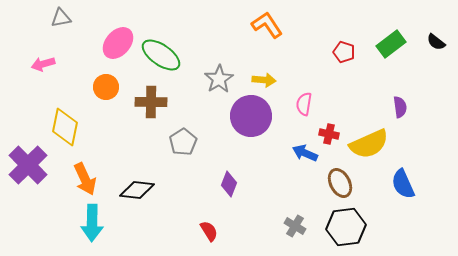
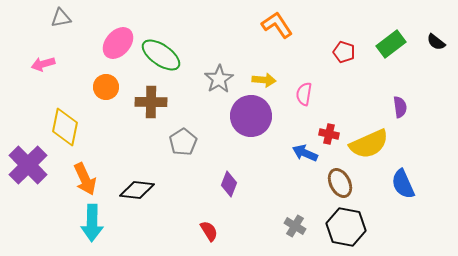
orange L-shape: moved 10 px right
pink semicircle: moved 10 px up
black hexagon: rotated 18 degrees clockwise
